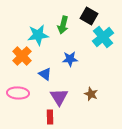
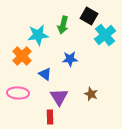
cyan cross: moved 2 px right, 2 px up
